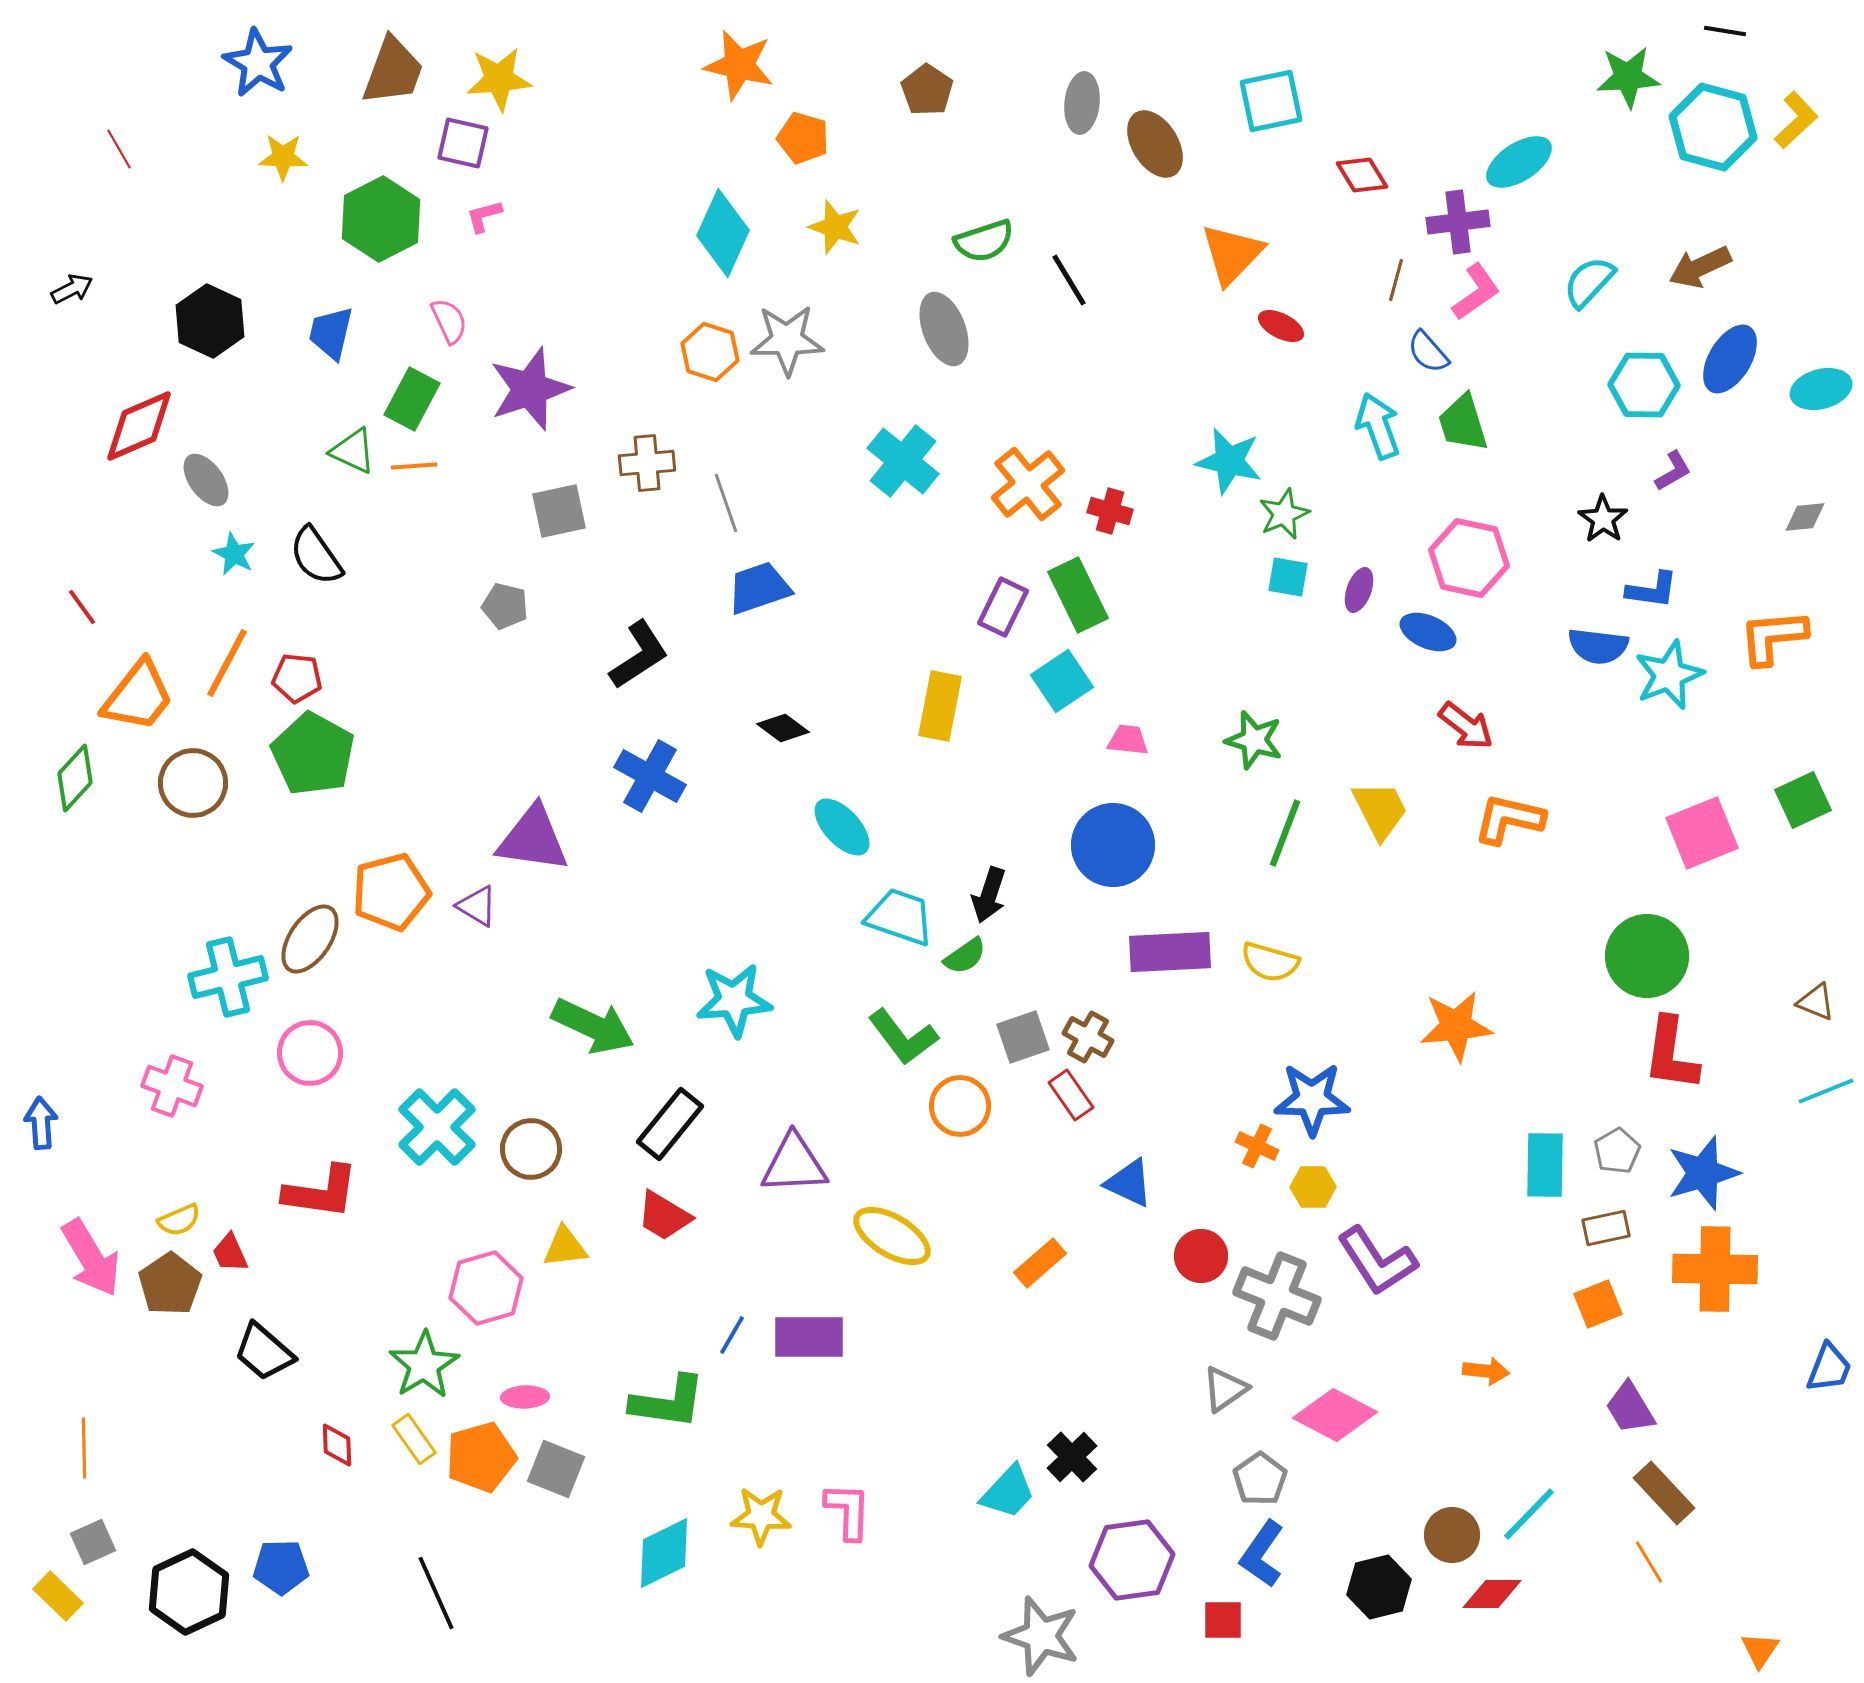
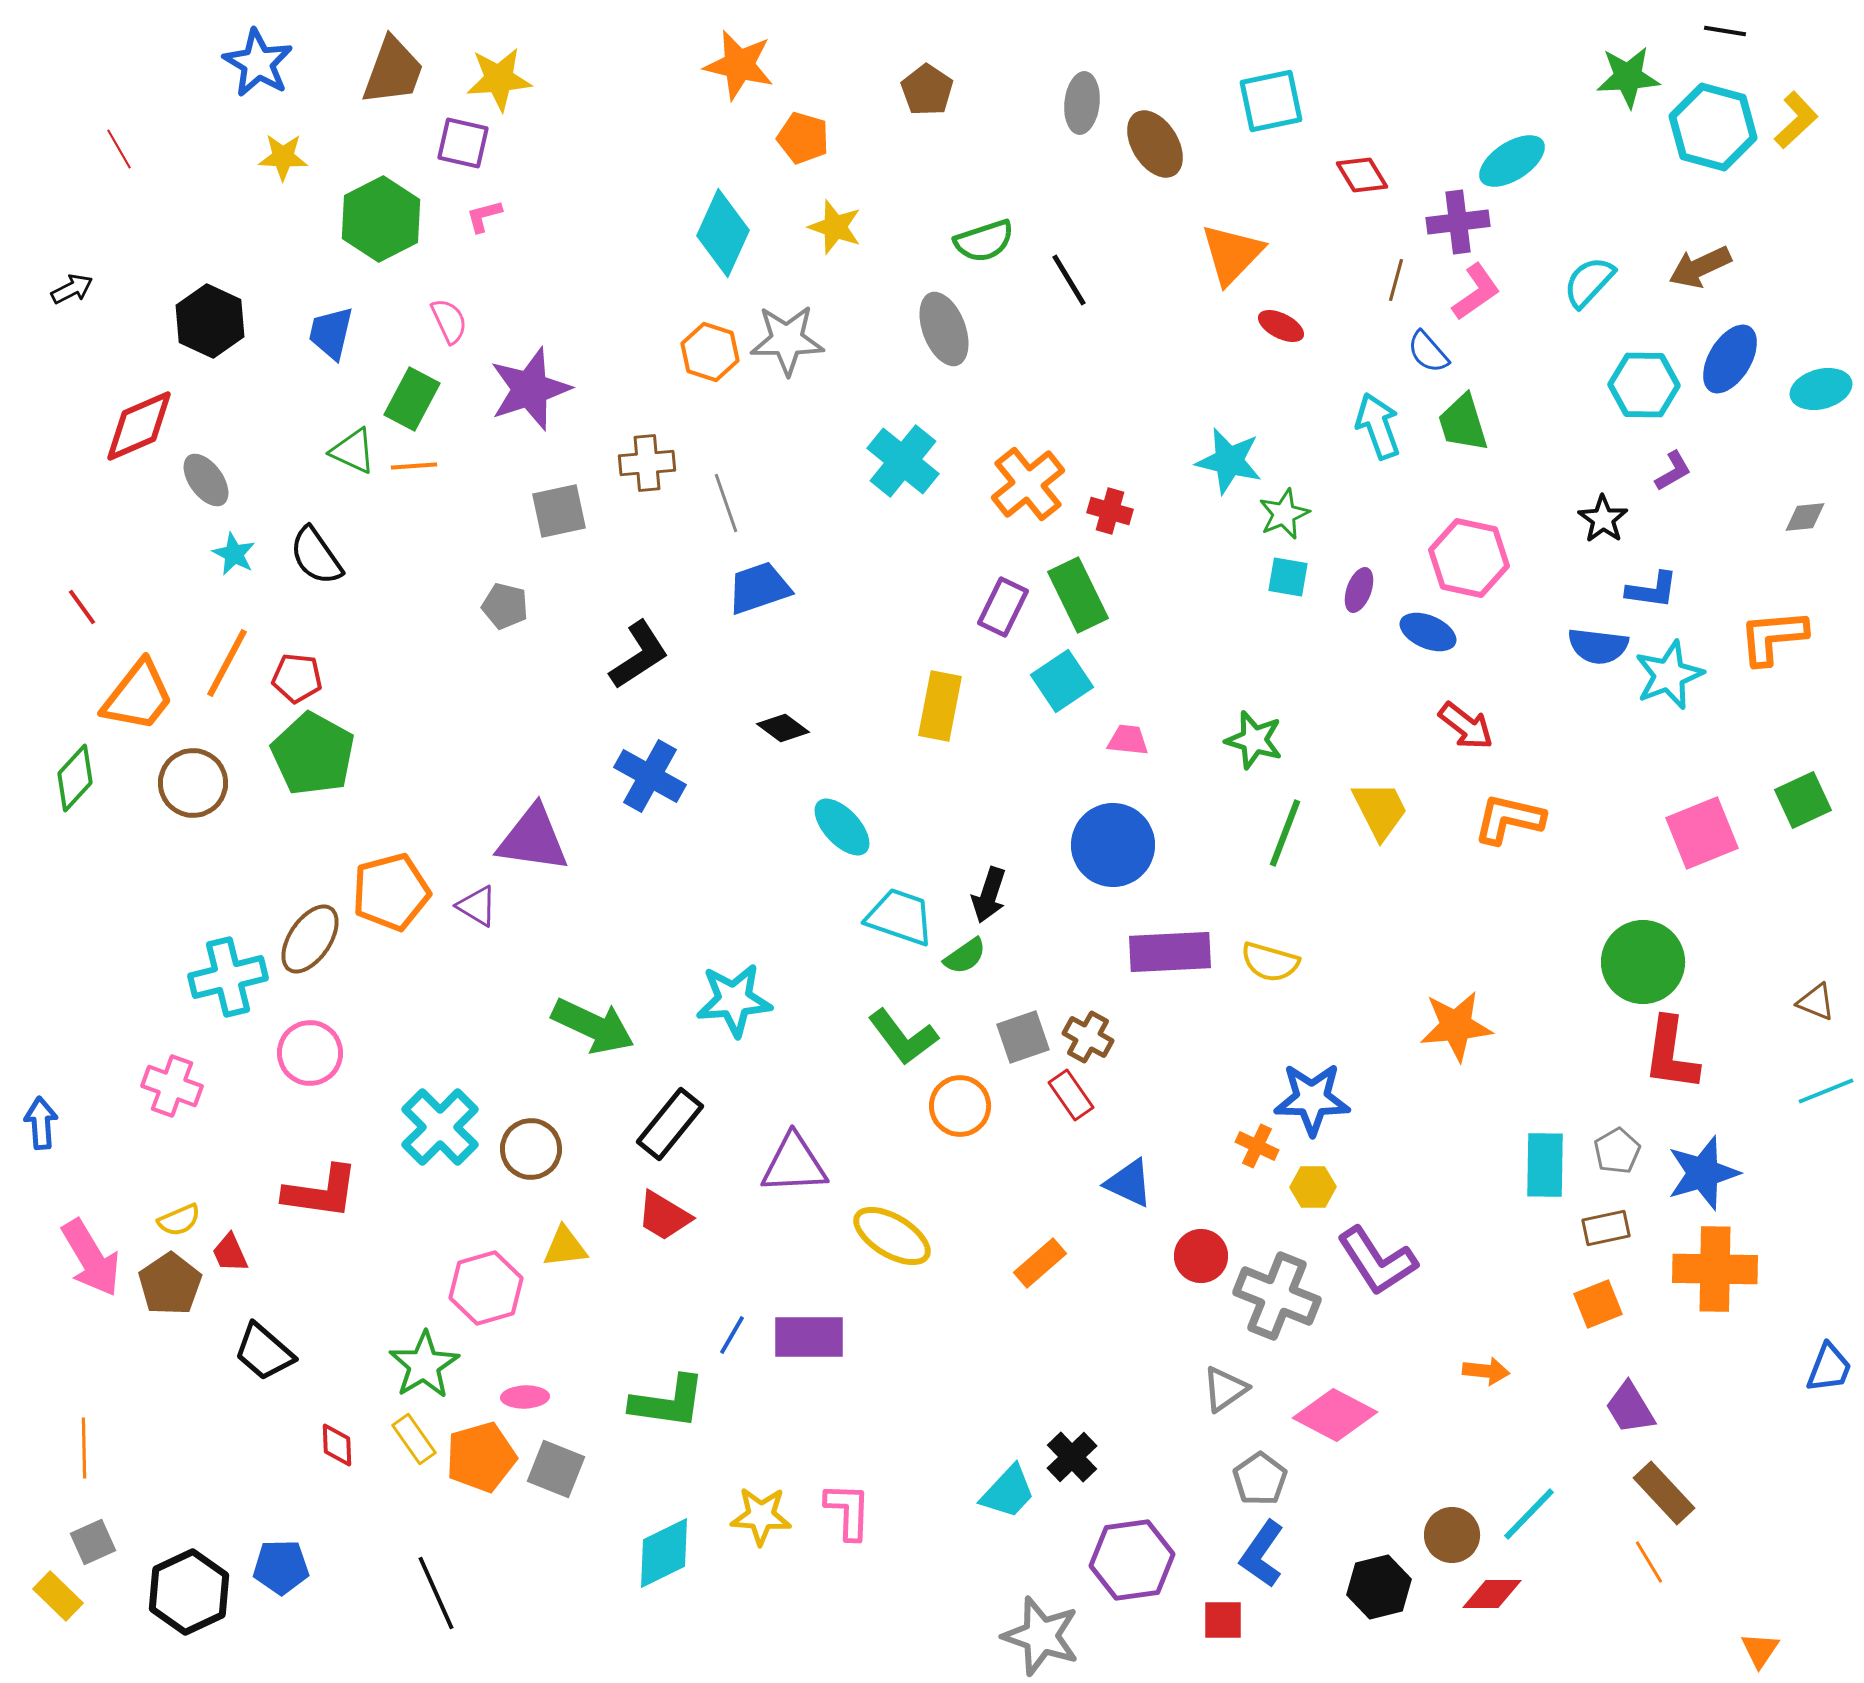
cyan ellipse at (1519, 162): moved 7 px left, 1 px up
green circle at (1647, 956): moved 4 px left, 6 px down
cyan cross at (437, 1127): moved 3 px right
